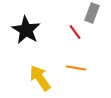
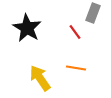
gray rectangle: moved 1 px right
black star: moved 1 px right, 2 px up
